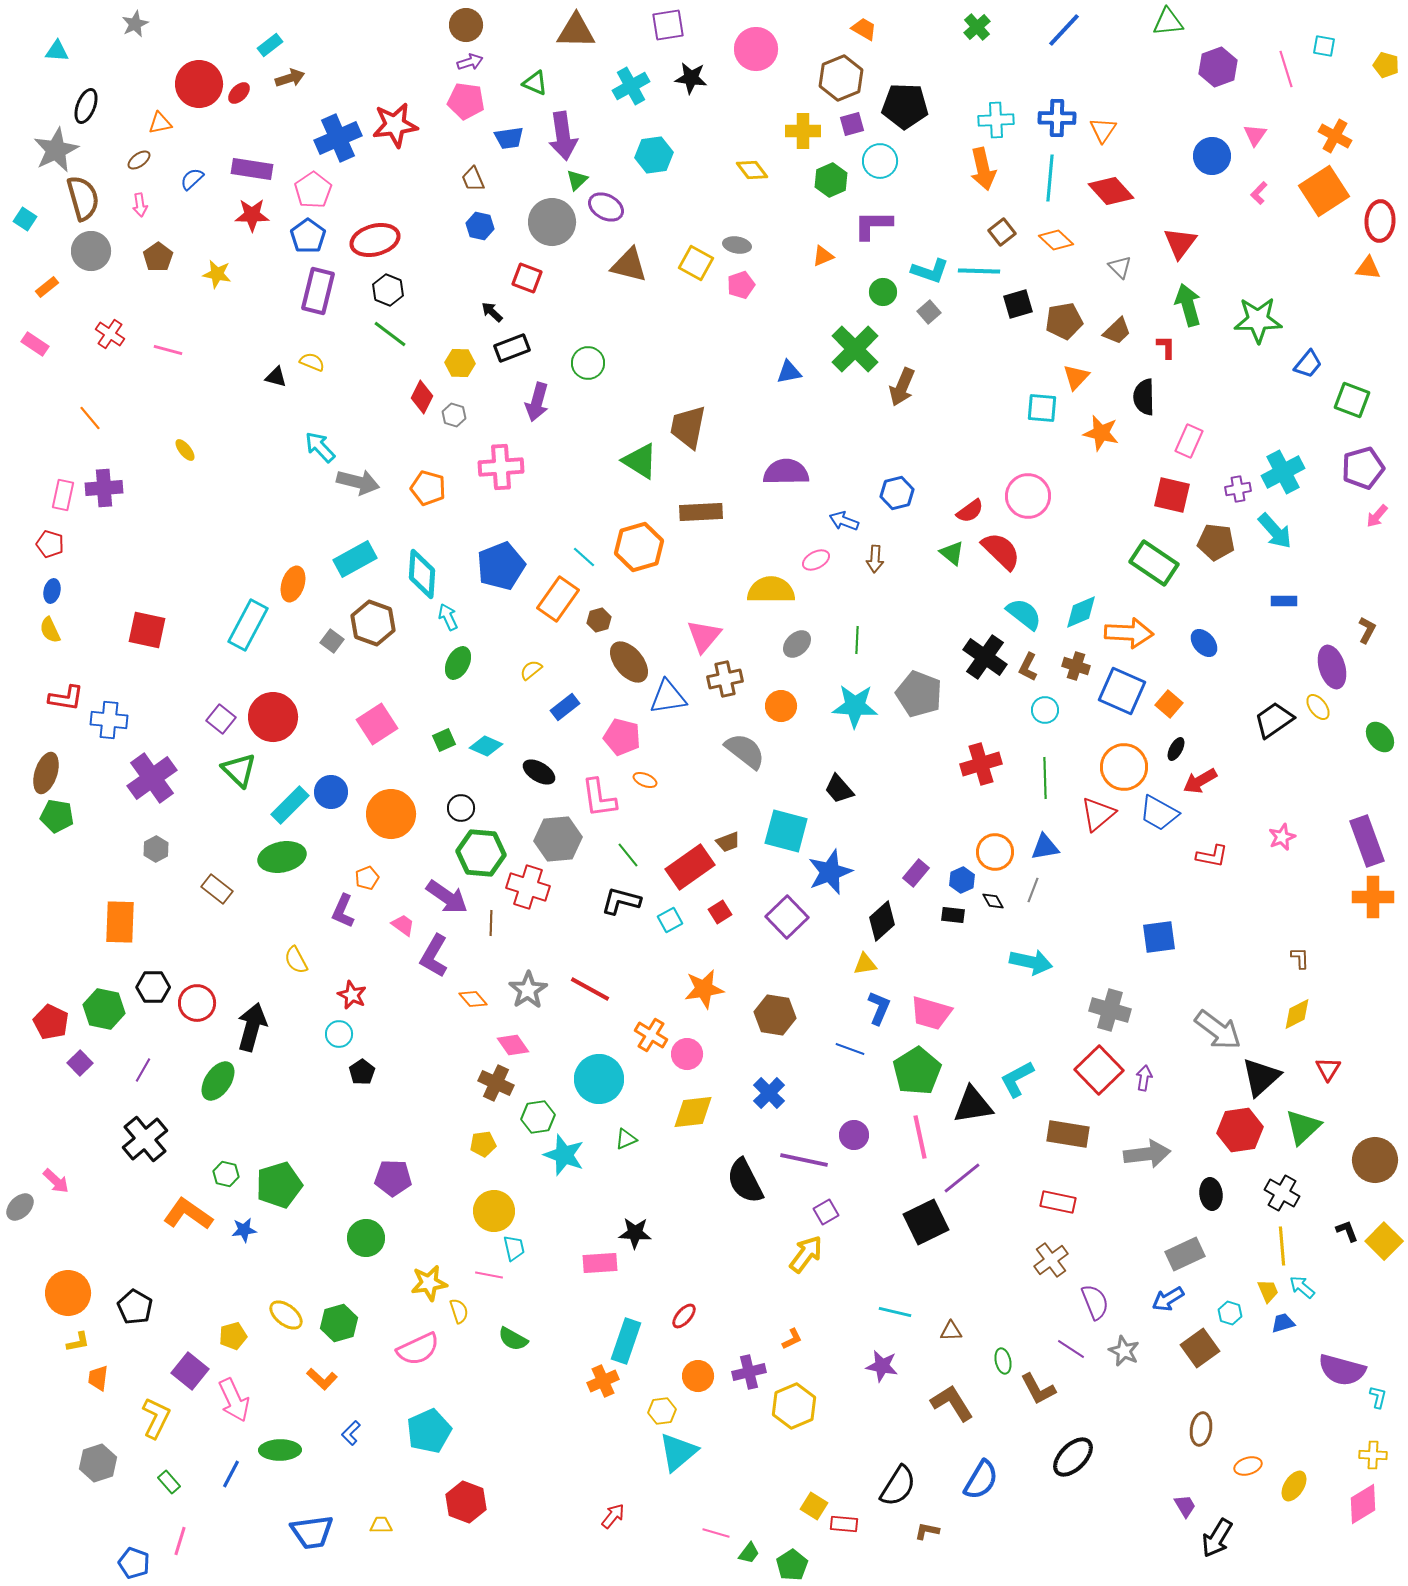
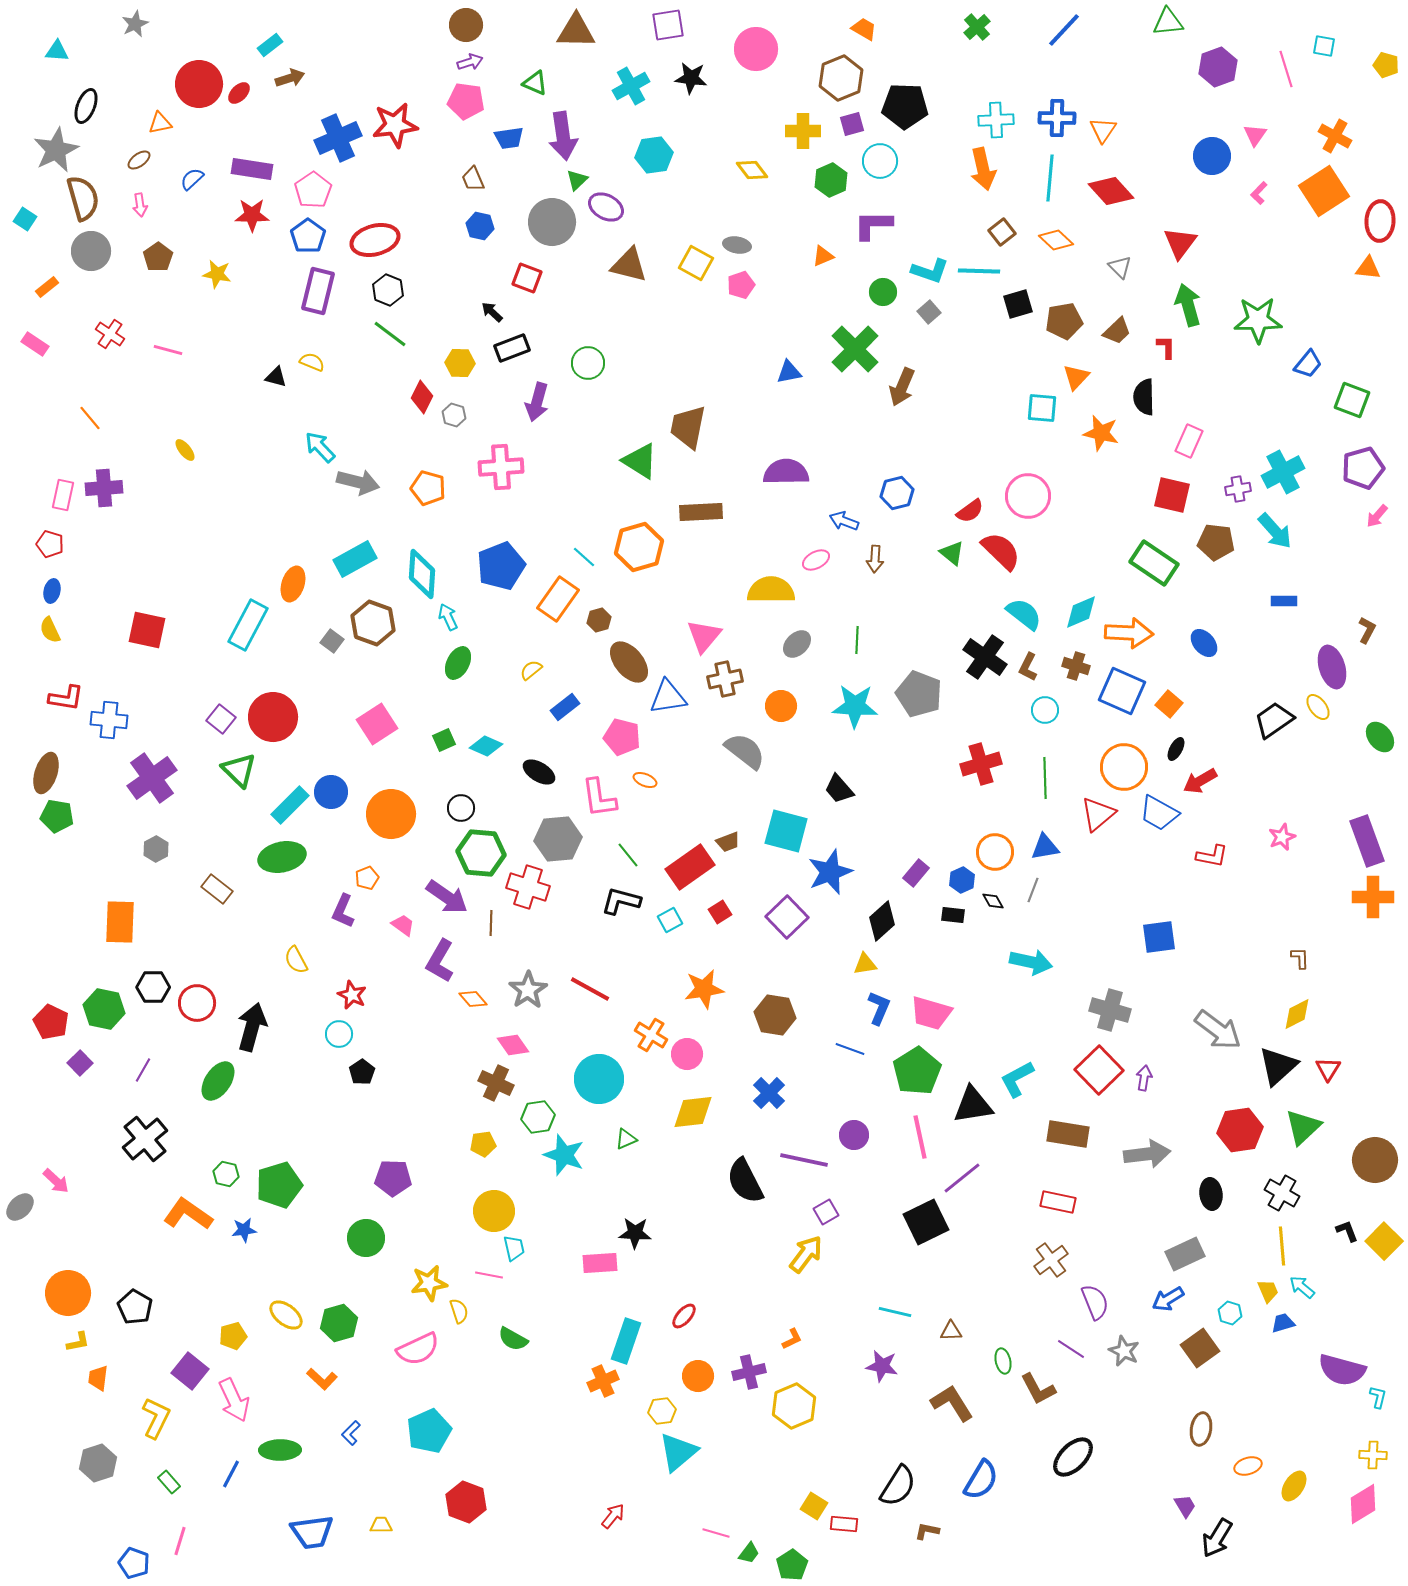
purple L-shape at (434, 956): moved 6 px right, 5 px down
black triangle at (1261, 1077): moved 17 px right, 11 px up
